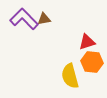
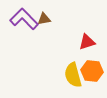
orange hexagon: moved 9 px down
yellow semicircle: moved 3 px right, 1 px up
